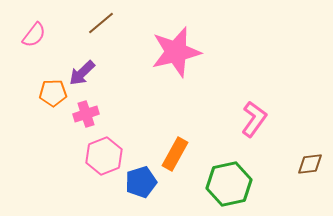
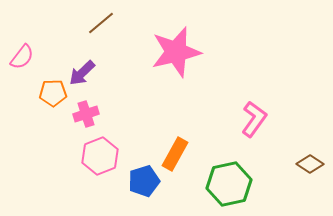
pink semicircle: moved 12 px left, 22 px down
pink hexagon: moved 4 px left
brown diamond: rotated 40 degrees clockwise
blue pentagon: moved 3 px right, 1 px up
